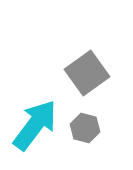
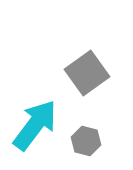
gray hexagon: moved 1 px right, 13 px down
